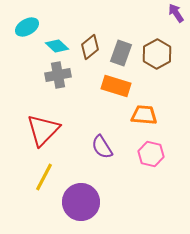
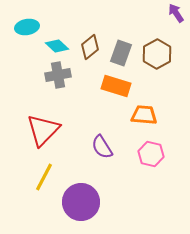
cyan ellipse: rotated 20 degrees clockwise
